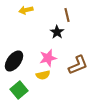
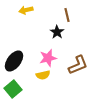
green square: moved 6 px left, 1 px up
